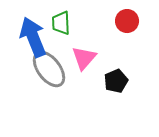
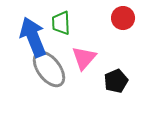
red circle: moved 4 px left, 3 px up
